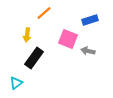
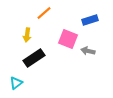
black rectangle: rotated 20 degrees clockwise
